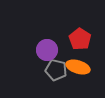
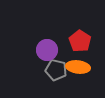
red pentagon: moved 2 px down
orange ellipse: rotated 10 degrees counterclockwise
